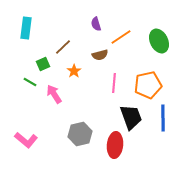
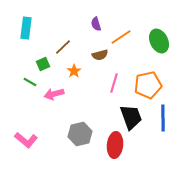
pink line: rotated 12 degrees clockwise
pink arrow: rotated 72 degrees counterclockwise
